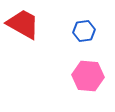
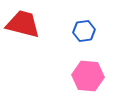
red trapezoid: rotated 15 degrees counterclockwise
